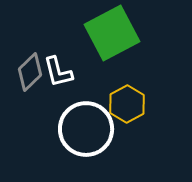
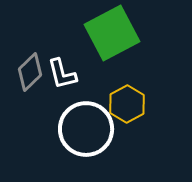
white L-shape: moved 4 px right, 2 px down
